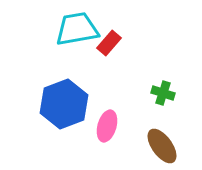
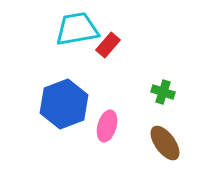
red rectangle: moved 1 px left, 2 px down
green cross: moved 1 px up
brown ellipse: moved 3 px right, 3 px up
